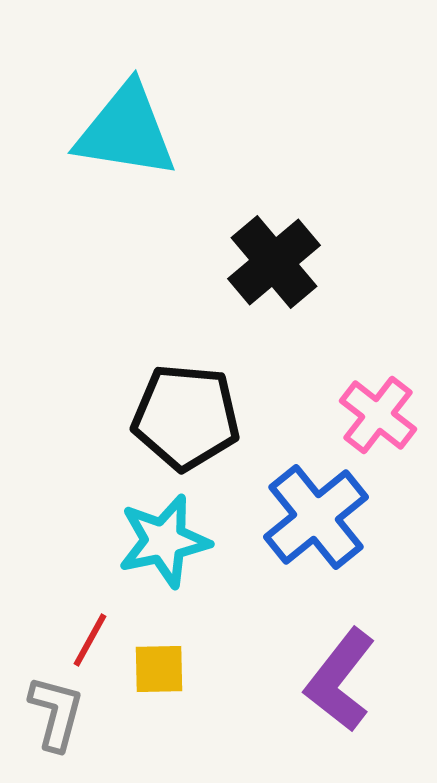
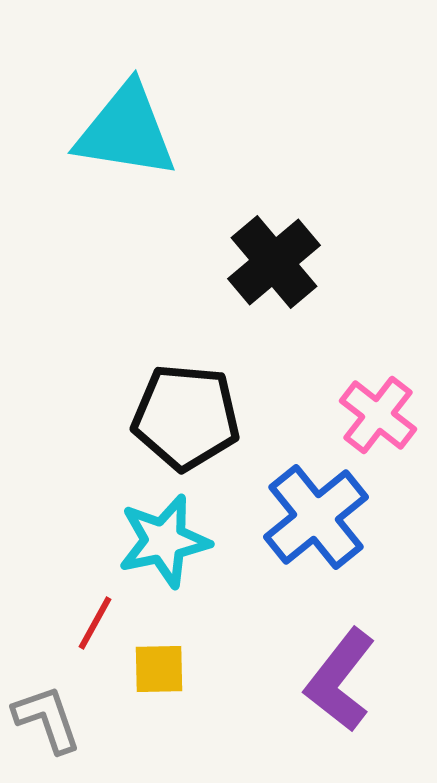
red line: moved 5 px right, 17 px up
gray L-shape: moved 9 px left, 6 px down; rotated 34 degrees counterclockwise
